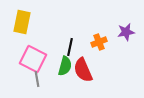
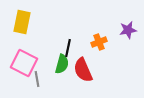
purple star: moved 2 px right, 2 px up
black line: moved 2 px left, 1 px down
pink square: moved 9 px left, 4 px down
green semicircle: moved 3 px left, 2 px up
